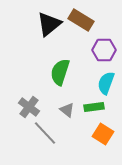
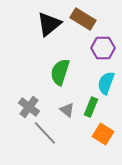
brown rectangle: moved 2 px right, 1 px up
purple hexagon: moved 1 px left, 2 px up
green rectangle: moved 3 px left; rotated 60 degrees counterclockwise
